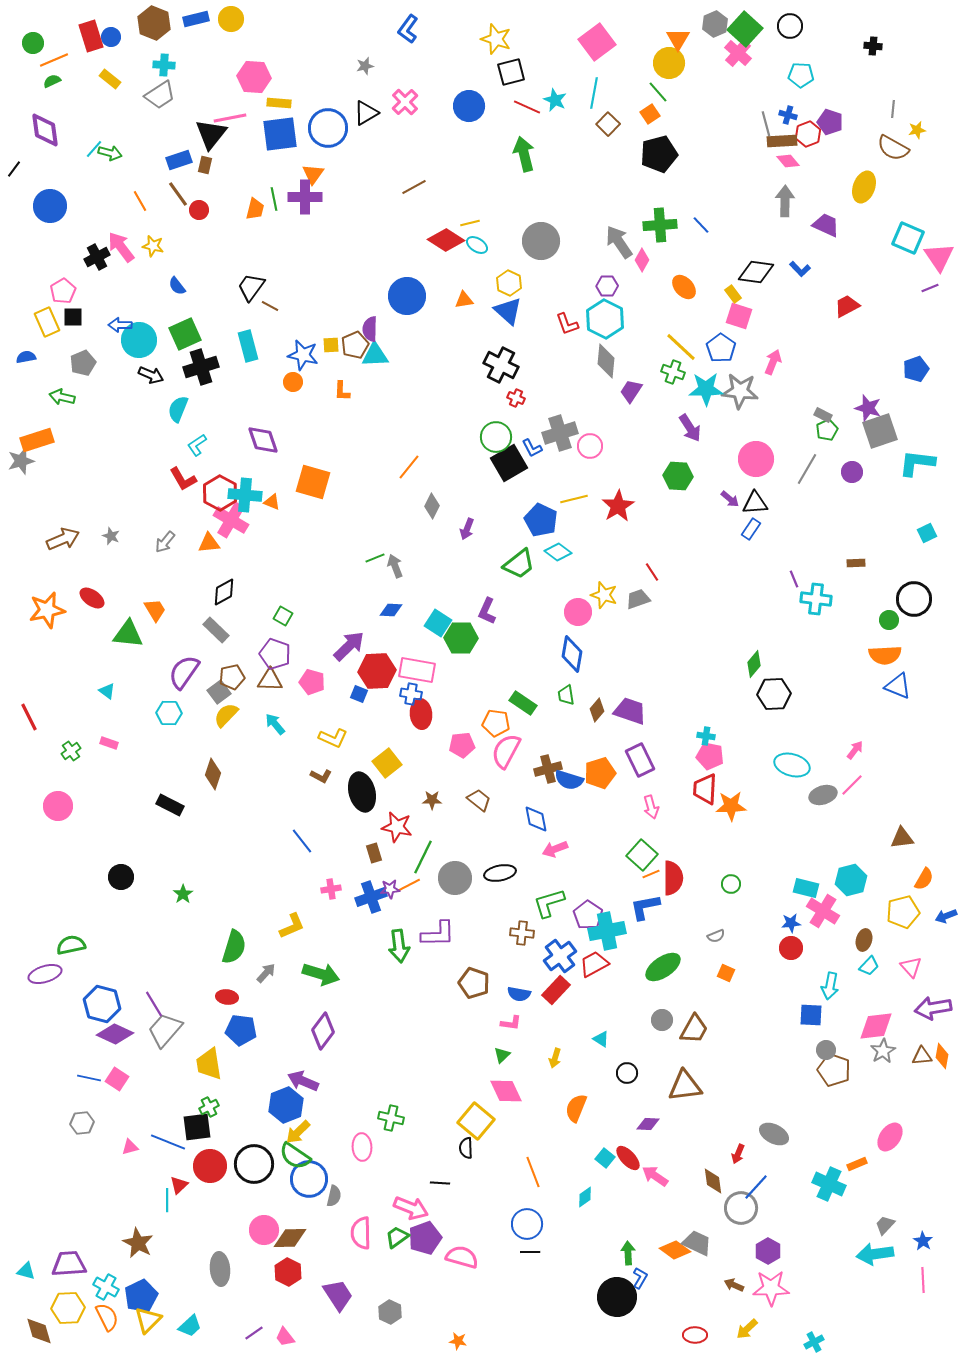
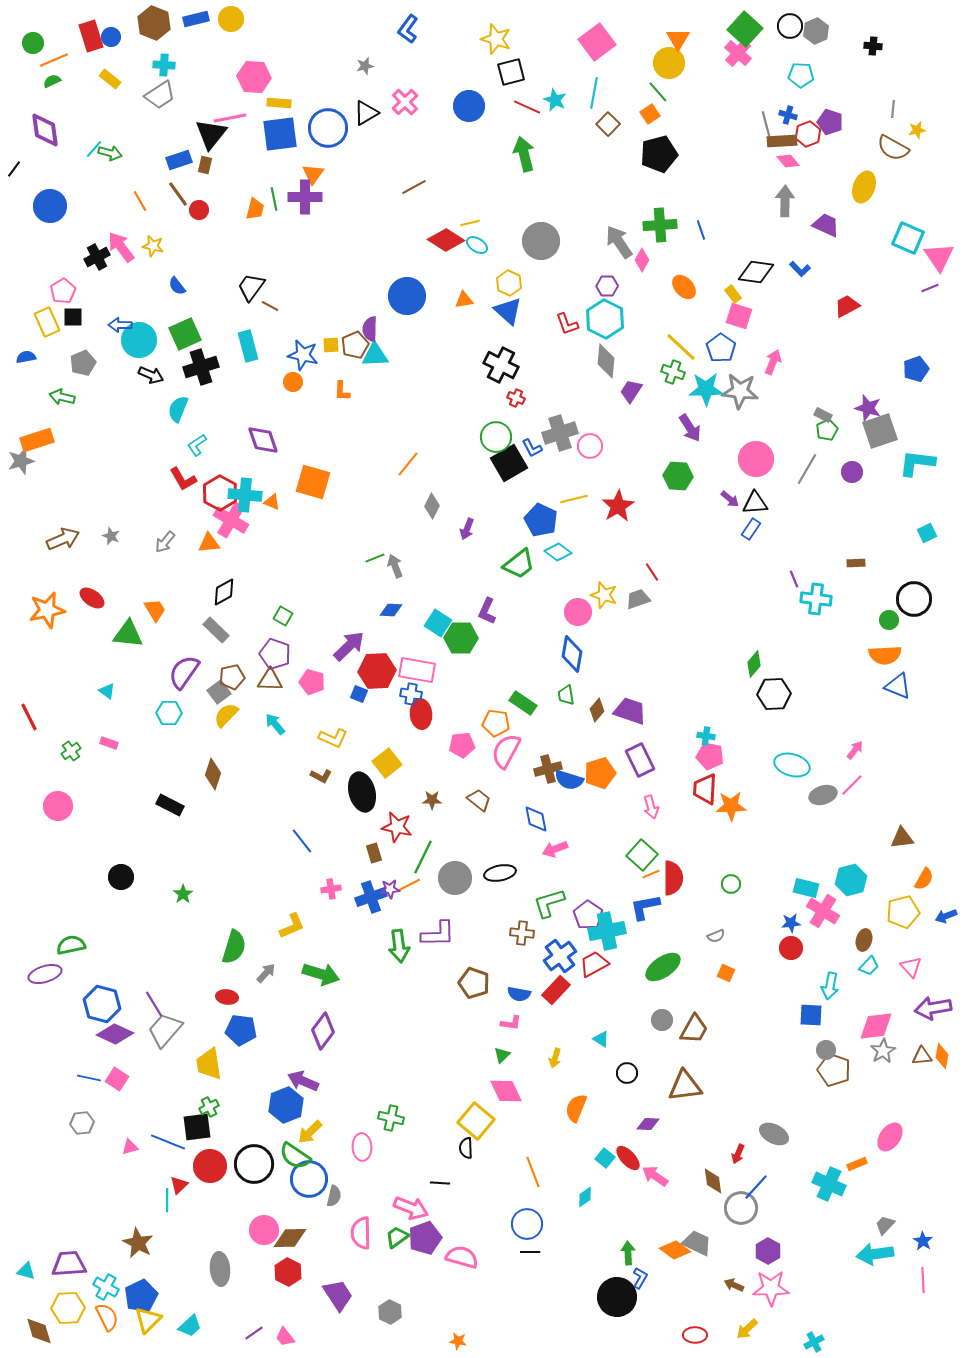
gray hexagon at (715, 24): moved 101 px right, 7 px down
blue line at (701, 225): moved 5 px down; rotated 24 degrees clockwise
orange line at (409, 467): moved 1 px left, 3 px up
yellow arrow at (298, 1132): moved 12 px right
